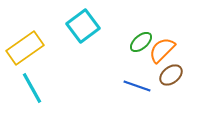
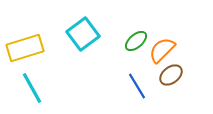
cyan square: moved 8 px down
green ellipse: moved 5 px left, 1 px up
yellow rectangle: rotated 18 degrees clockwise
blue line: rotated 40 degrees clockwise
